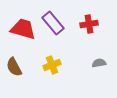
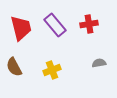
purple rectangle: moved 2 px right, 2 px down
red trapezoid: moved 2 px left, 1 px up; rotated 60 degrees clockwise
yellow cross: moved 5 px down
